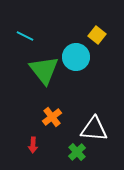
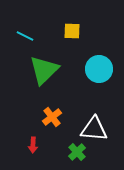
yellow square: moved 25 px left, 4 px up; rotated 36 degrees counterclockwise
cyan circle: moved 23 px right, 12 px down
green triangle: rotated 24 degrees clockwise
